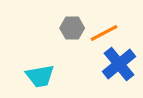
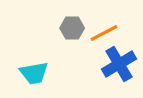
blue cross: rotated 8 degrees clockwise
cyan trapezoid: moved 6 px left, 3 px up
